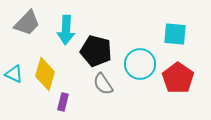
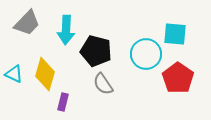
cyan circle: moved 6 px right, 10 px up
